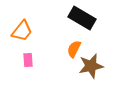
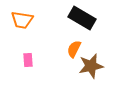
orange trapezoid: moved 11 px up; rotated 60 degrees clockwise
